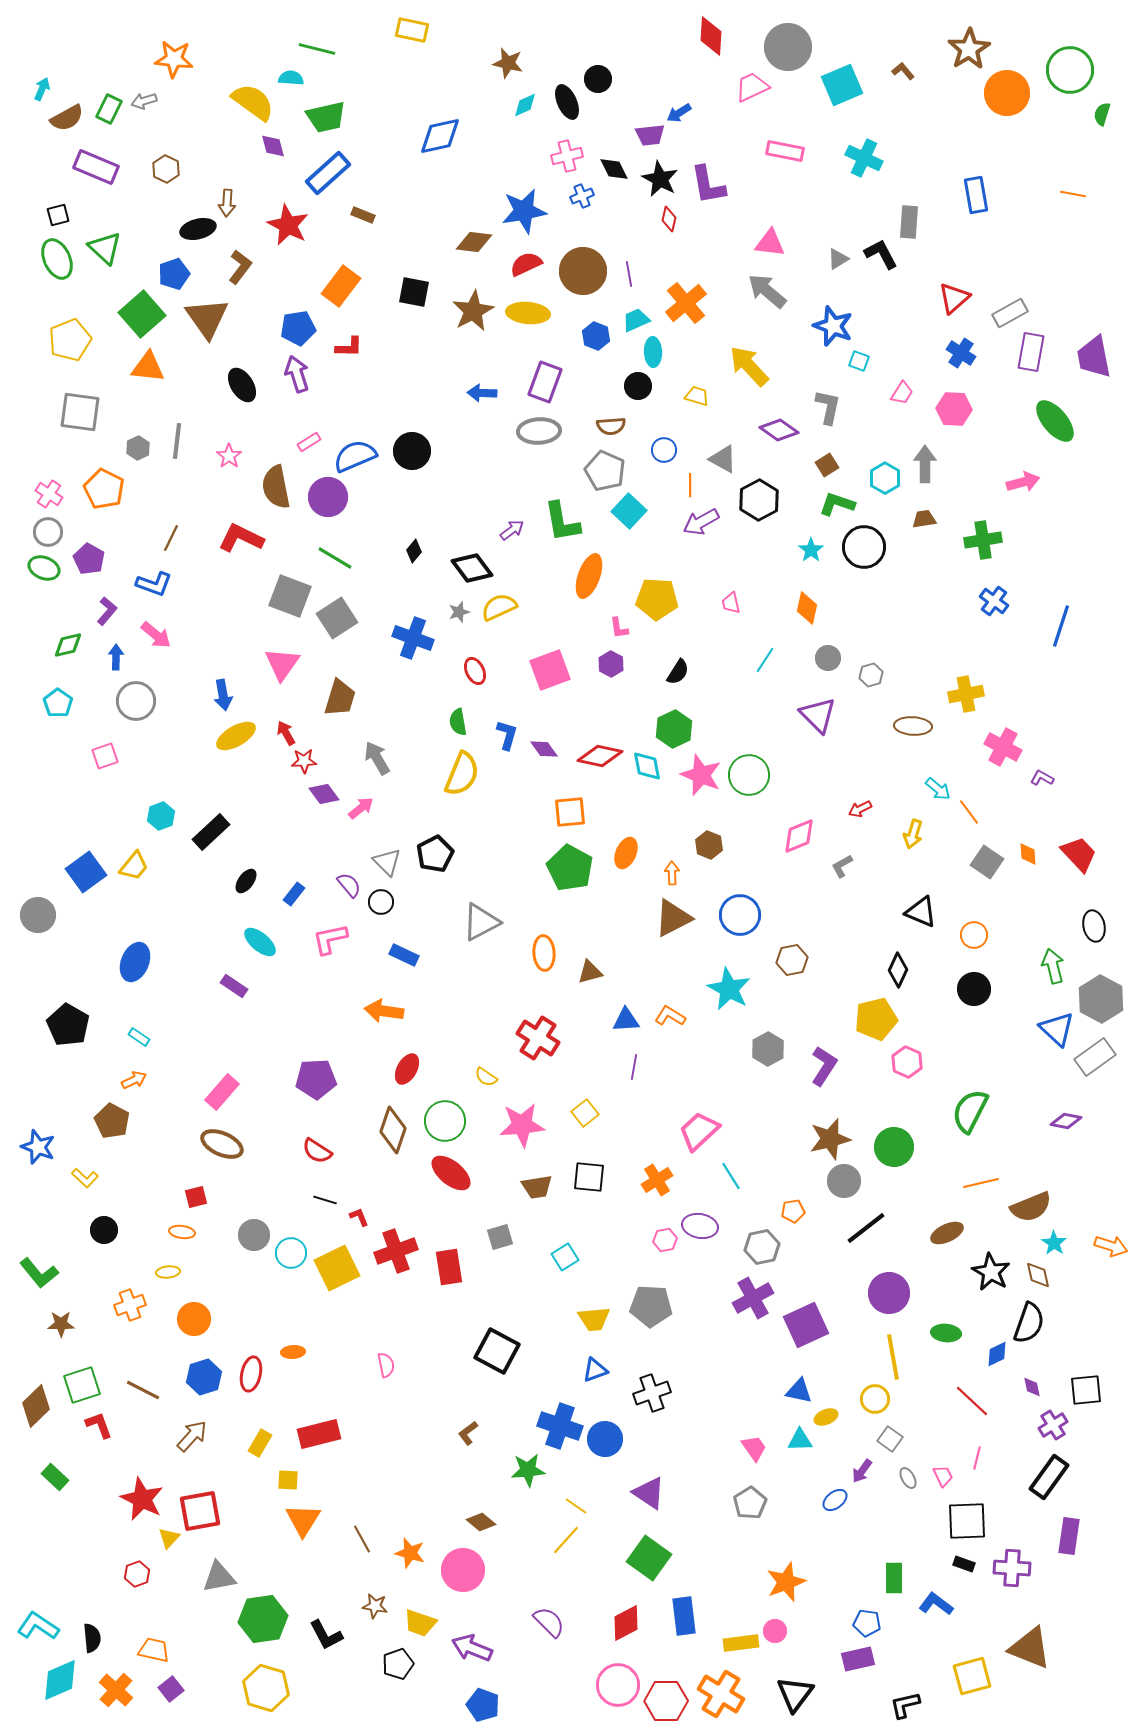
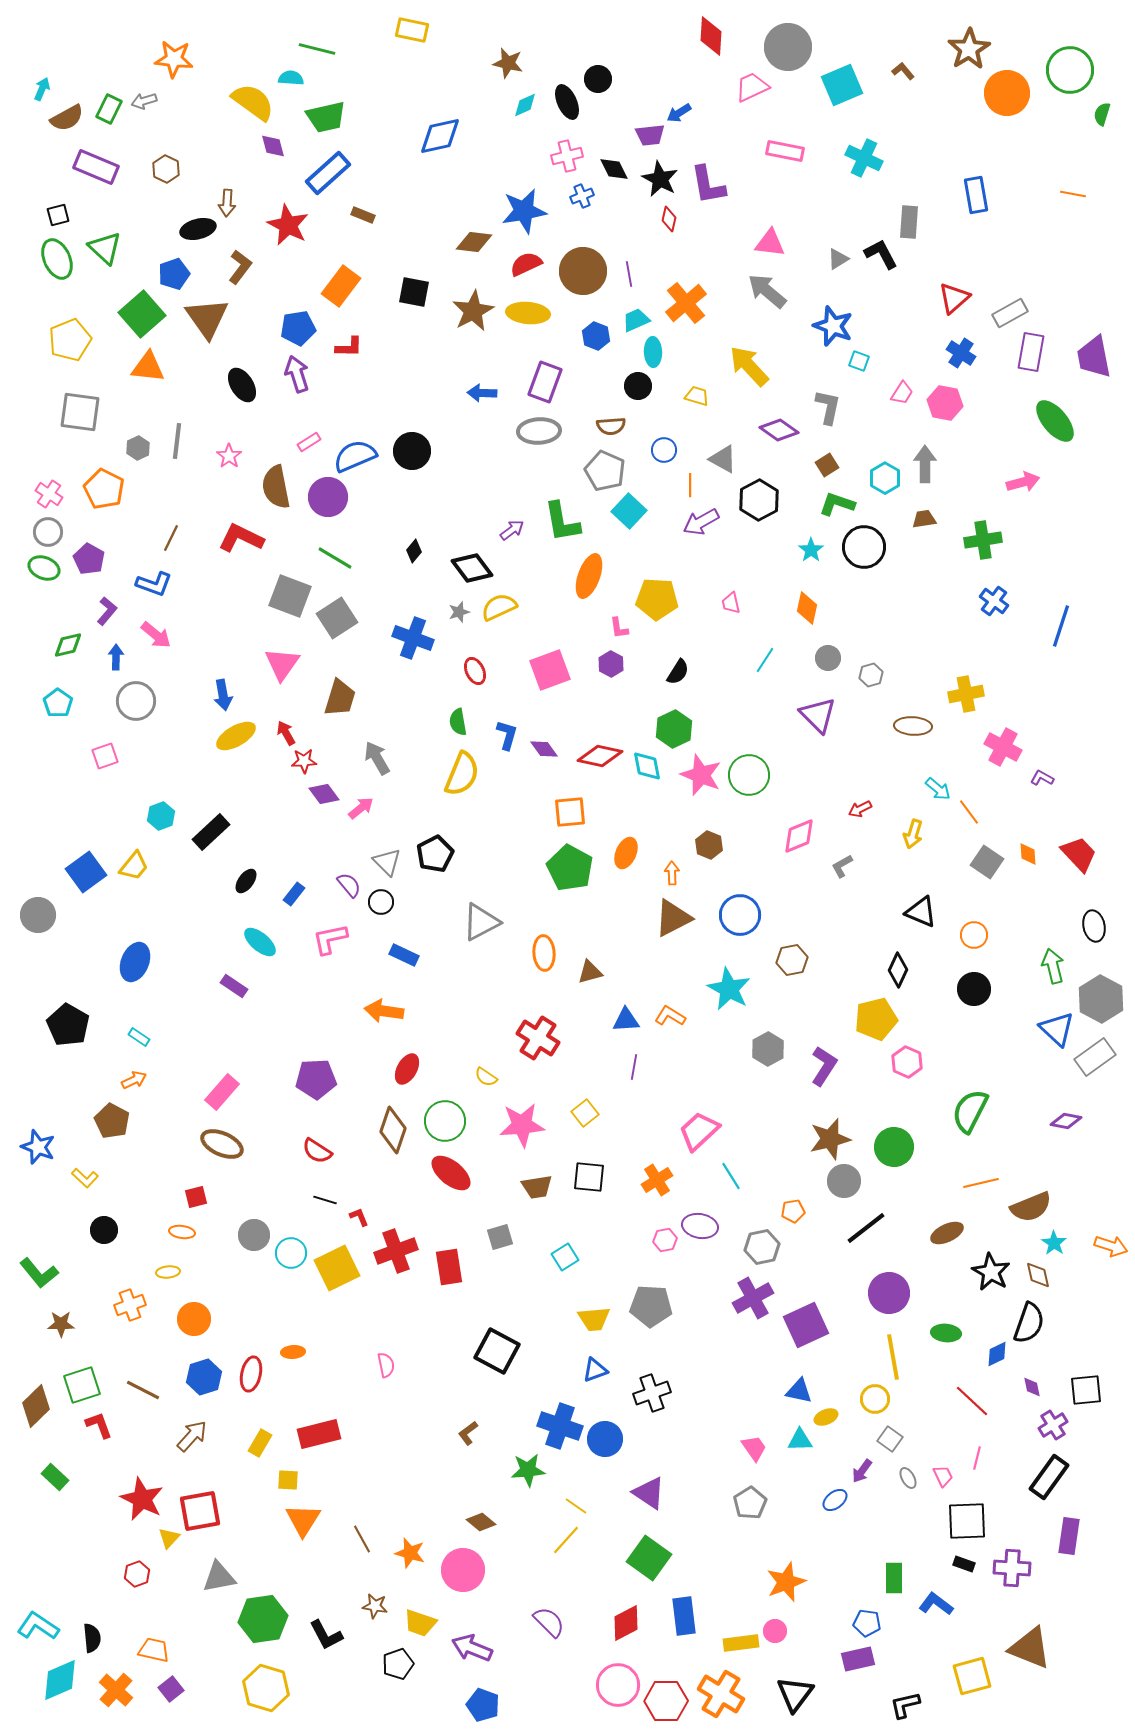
pink hexagon at (954, 409): moved 9 px left, 6 px up; rotated 8 degrees clockwise
